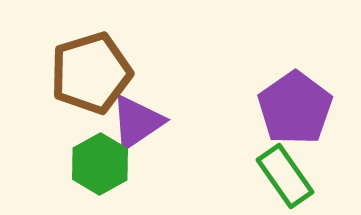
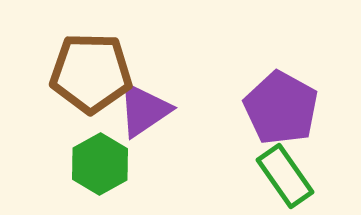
brown pentagon: rotated 18 degrees clockwise
purple pentagon: moved 14 px left; rotated 8 degrees counterclockwise
purple triangle: moved 7 px right, 12 px up
